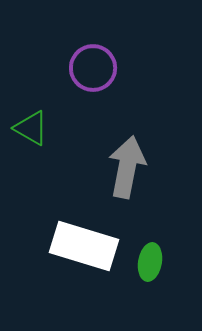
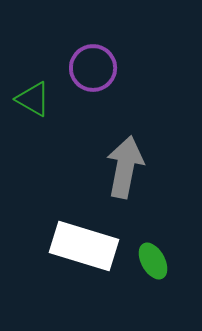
green triangle: moved 2 px right, 29 px up
gray arrow: moved 2 px left
green ellipse: moved 3 px right, 1 px up; rotated 39 degrees counterclockwise
